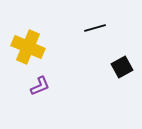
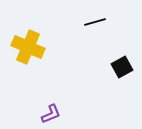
black line: moved 6 px up
purple L-shape: moved 11 px right, 28 px down
